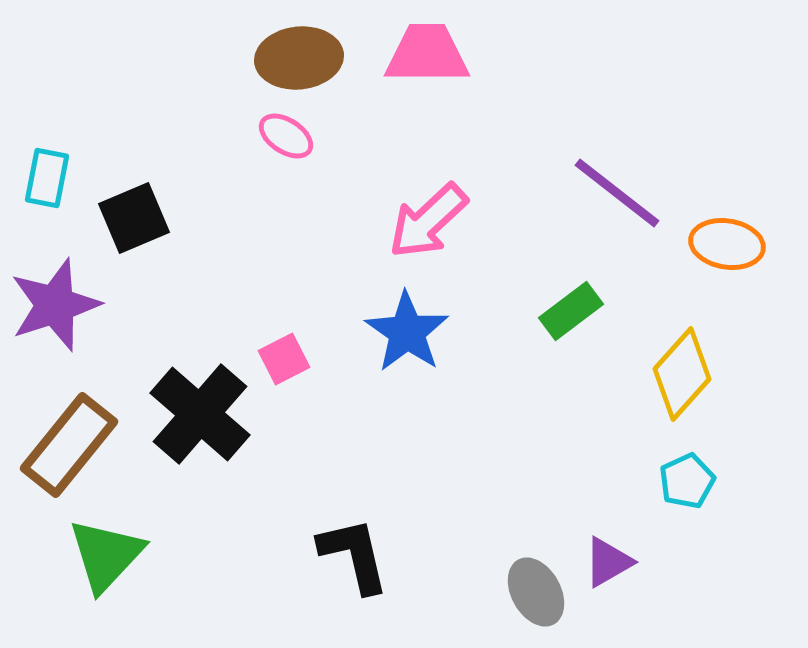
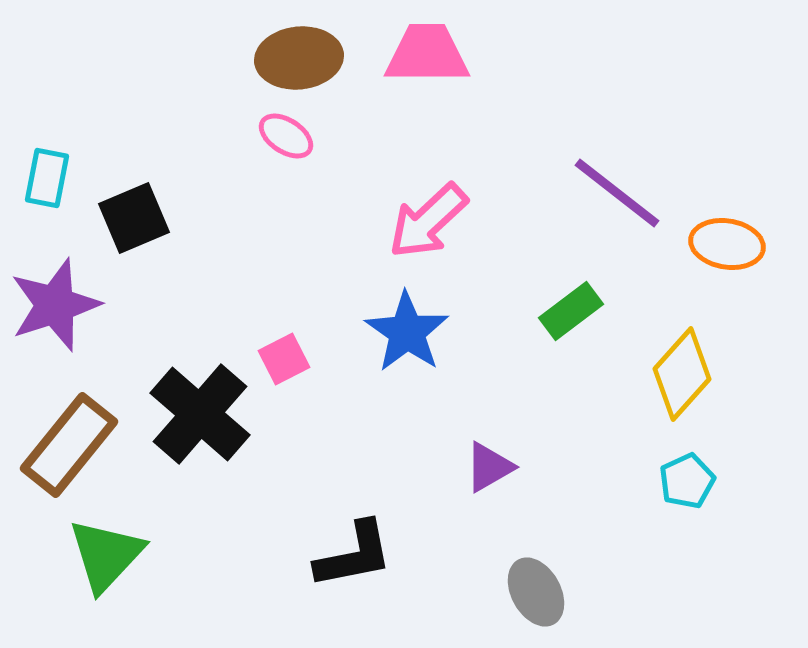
black L-shape: rotated 92 degrees clockwise
purple triangle: moved 119 px left, 95 px up
